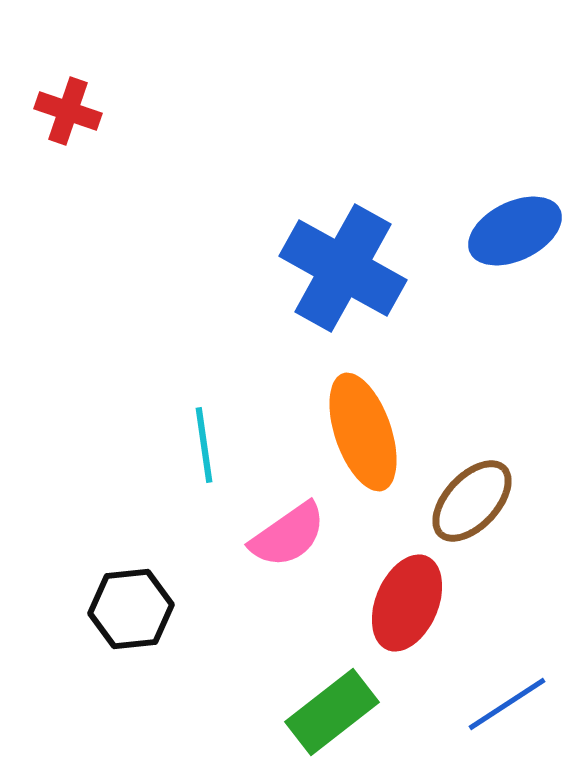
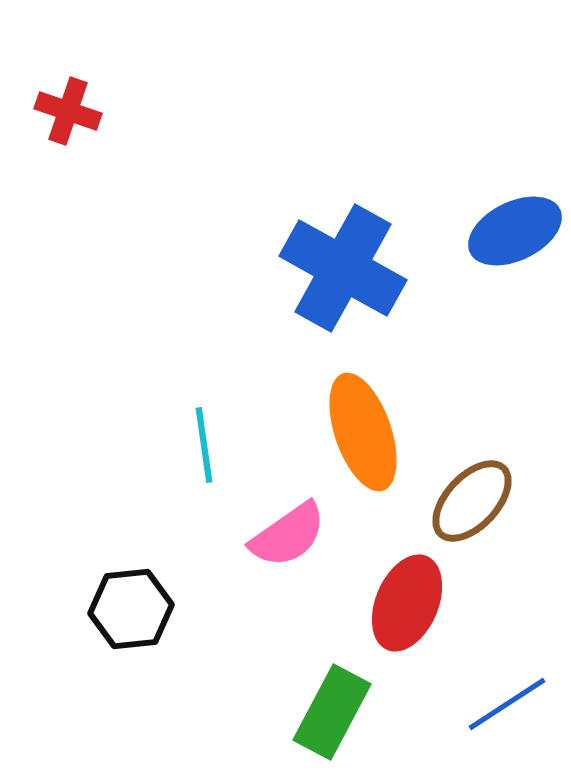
green rectangle: rotated 24 degrees counterclockwise
